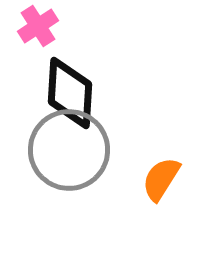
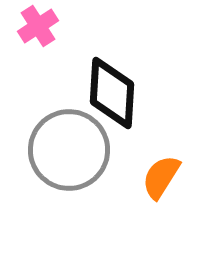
black diamond: moved 42 px right
orange semicircle: moved 2 px up
